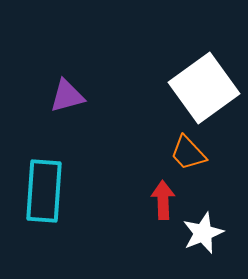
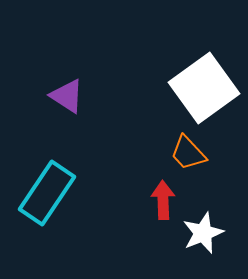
purple triangle: rotated 48 degrees clockwise
cyan rectangle: moved 3 px right, 2 px down; rotated 30 degrees clockwise
